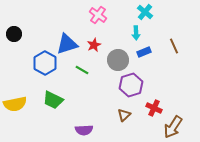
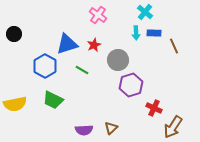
blue rectangle: moved 10 px right, 19 px up; rotated 24 degrees clockwise
blue hexagon: moved 3 px down
brown triangle: moved 13 px left, 13 px down
